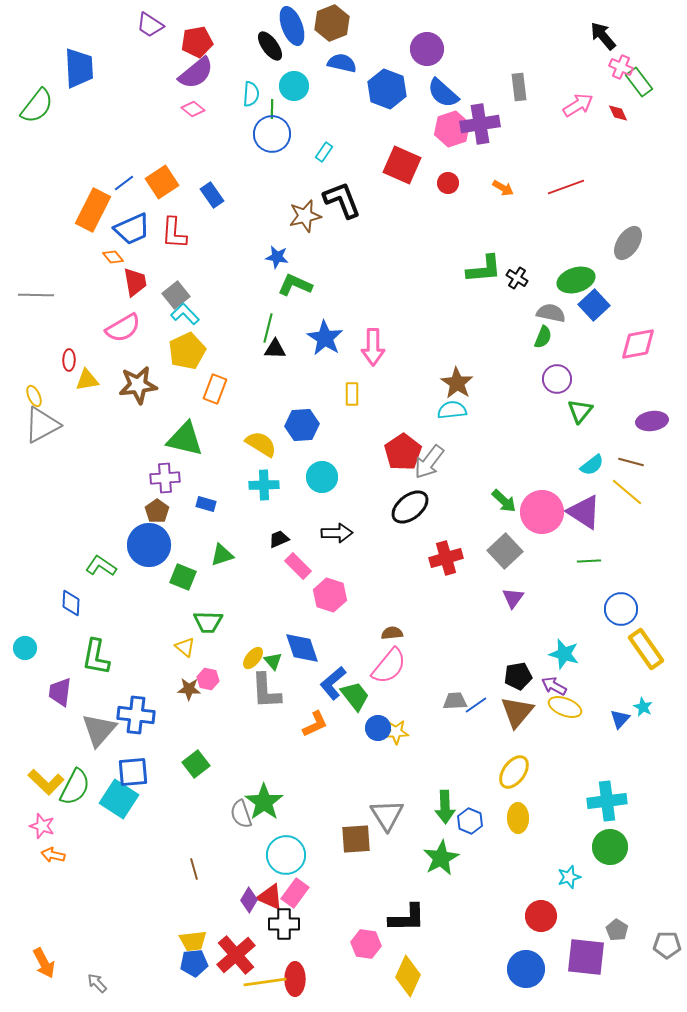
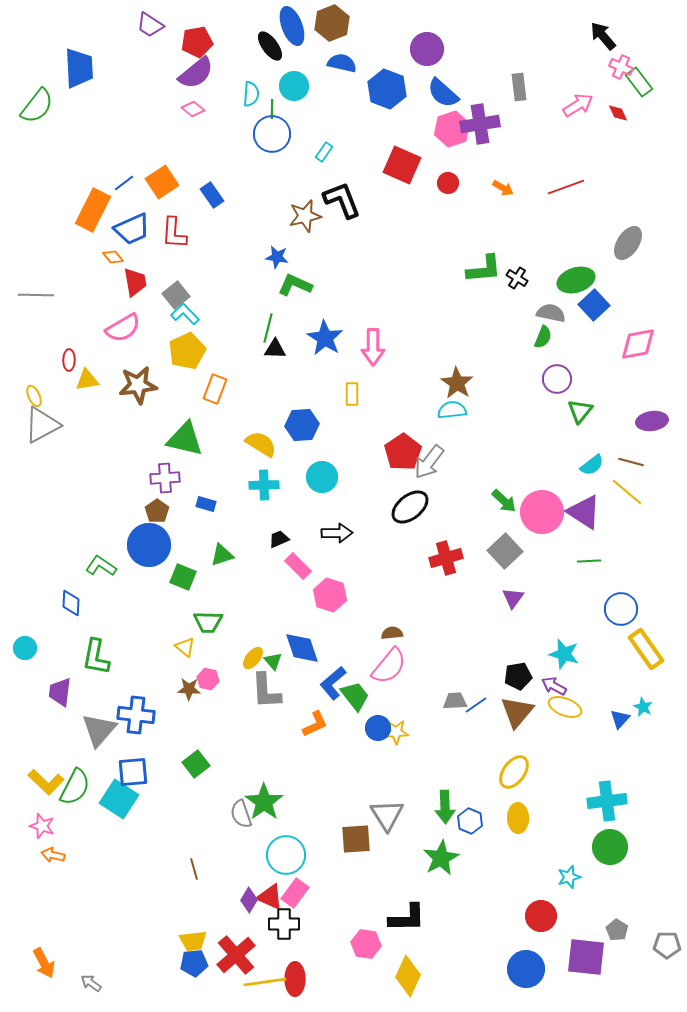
gray arrow at (97, 983): moved 6 px left; rotated 10 degrees counterclockwise
